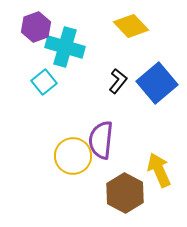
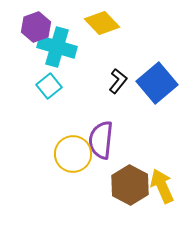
yellow diamond: moved 29 px left, 3 px up
cyan cross: moved 8 px left
cyan square: moved 5 px right, 4 px down
yellow circle: moved 2 px up
yellow arrow: moved 3 px right, 16 px down
brown hexagon: moved 5 px right, 8 px up
